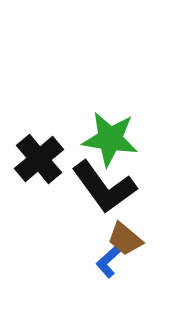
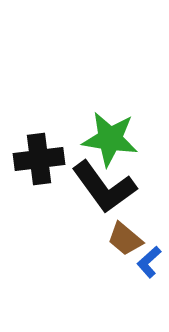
black cross: rotated 33 degrees clockwise
blue L-shape: moved 41 px right
